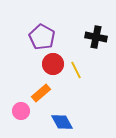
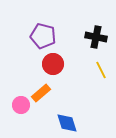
purple pentagon: moved 1 px right, 1 px up; rotated 15 degrees counterclockwise
yellow line: moved 25 px right
pink circle: moved 6 px up
blue diamond: moved 5 px right, 1 px down; rotated 10 degrees clockwise
